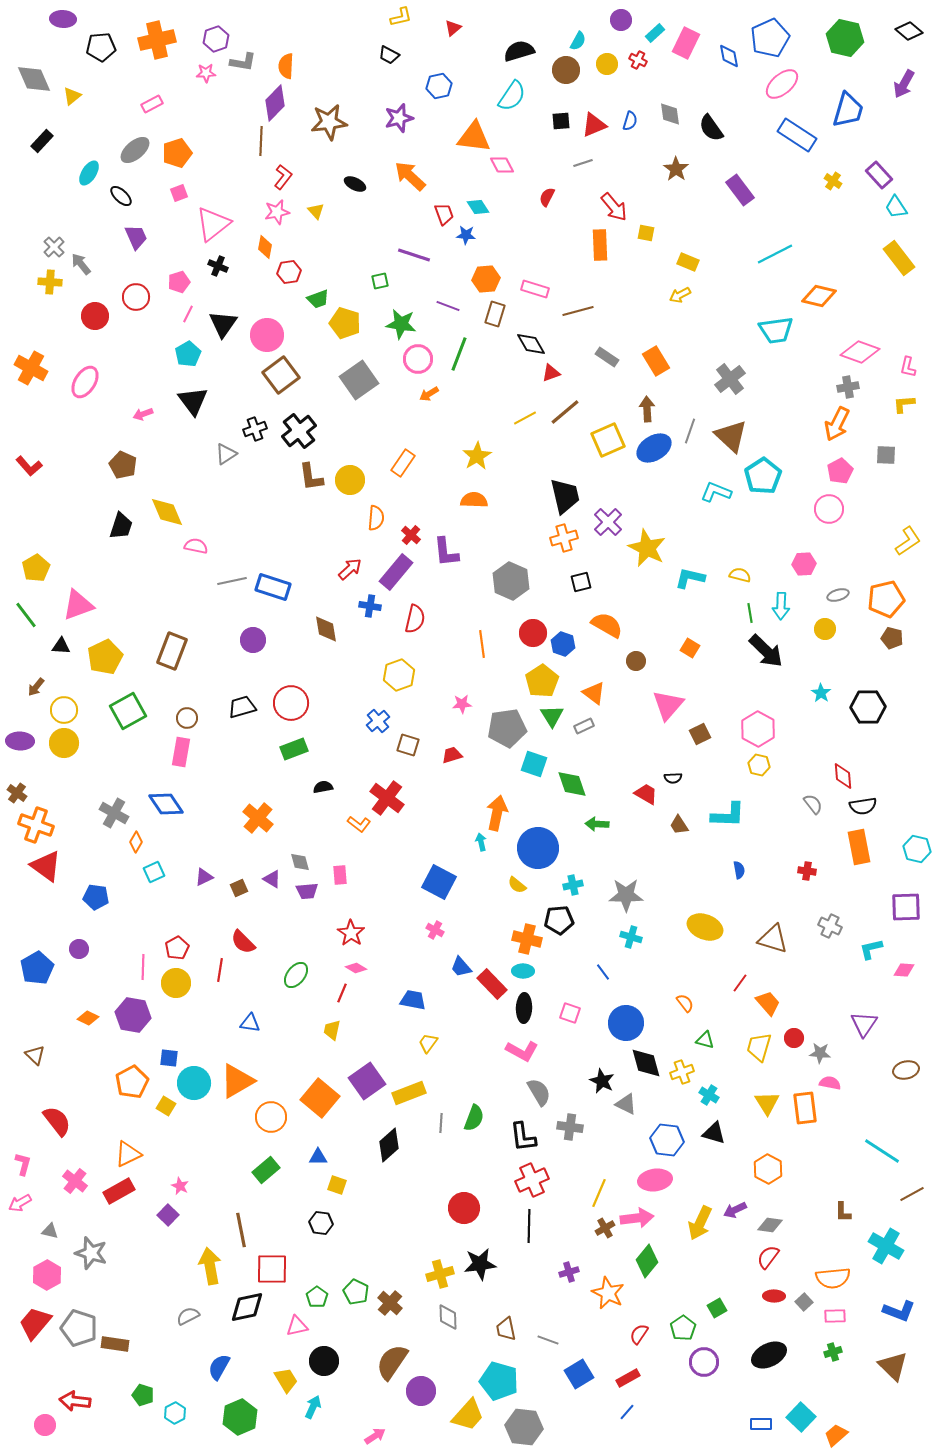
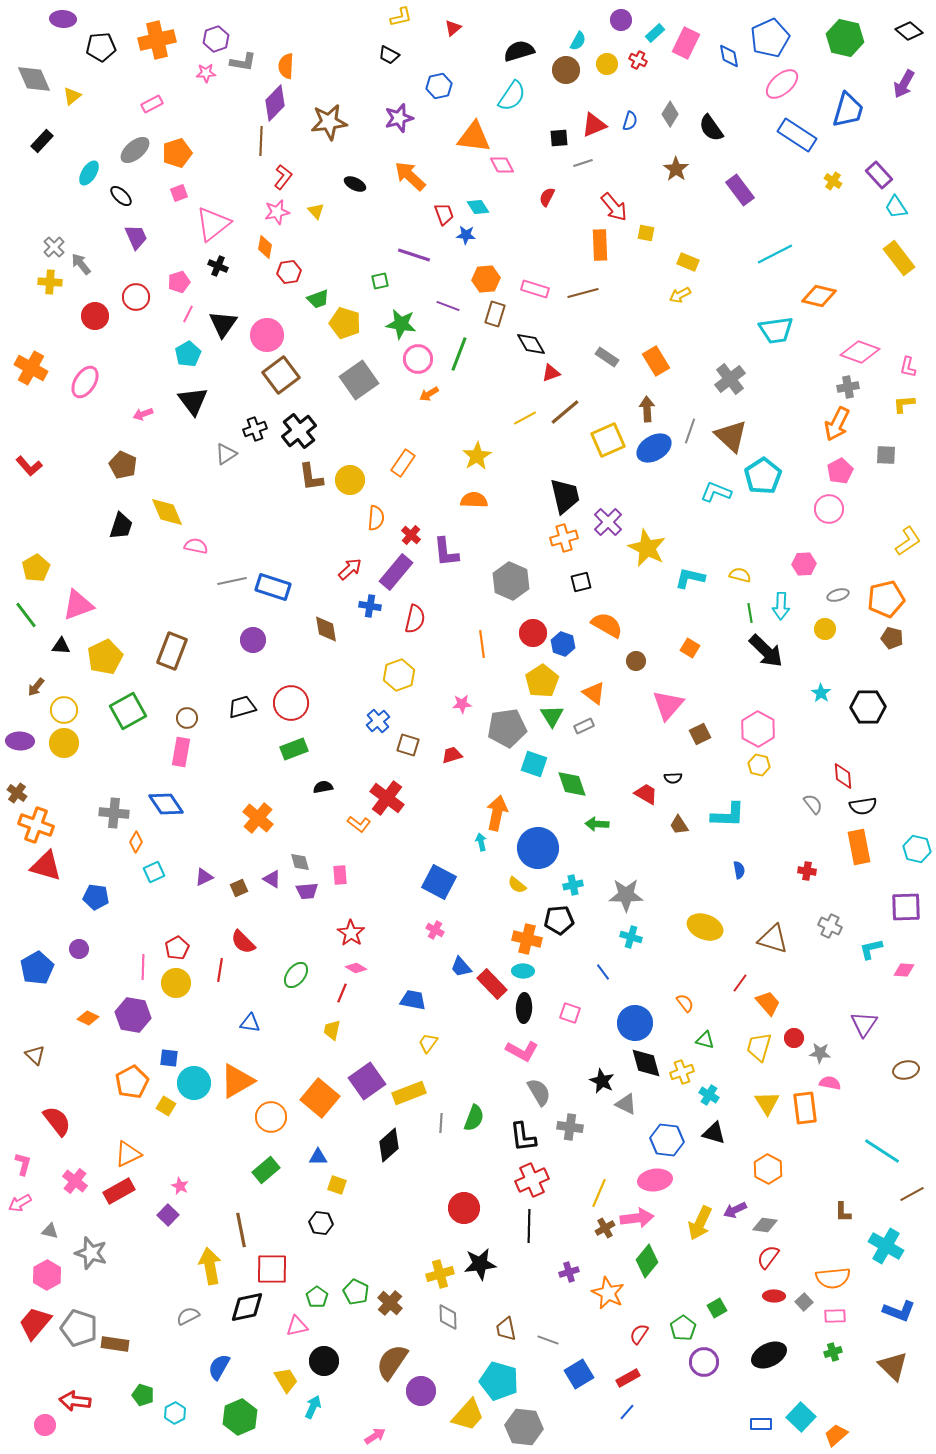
gray diamond at (670, 114): rotated 40 degrees clockwise
black square at (561, 121): moved 2 px left, 17 px down
brown line at (578, 311): moved 5 px right, 18 px up
gray cross at (114, 813): rotated 24 degrees counterclockwise
red triangle at (46, 866): rotated 20 degrees counterclockwise
blue circle at (626, 1023): moved 9 px right
gray diamond at (770, 1225): moved 5 px left
